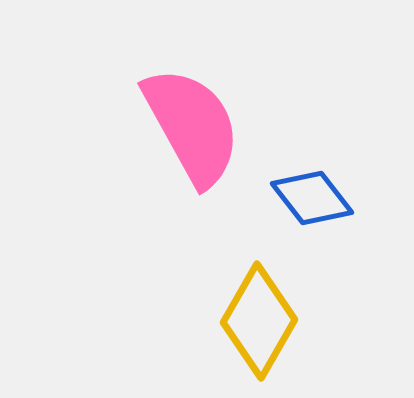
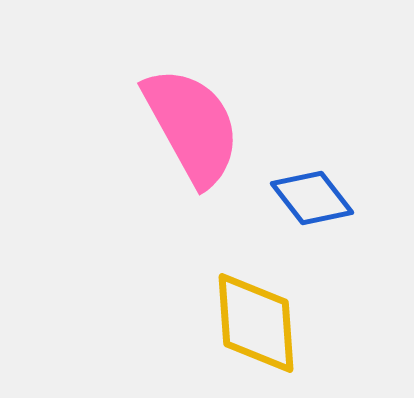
yellow diamond: moved 3 px left, 2 px down; rotated 34 degrees counterclockwise
